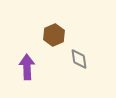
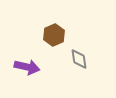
purple arrow: rotated 105 degrees clockwise
